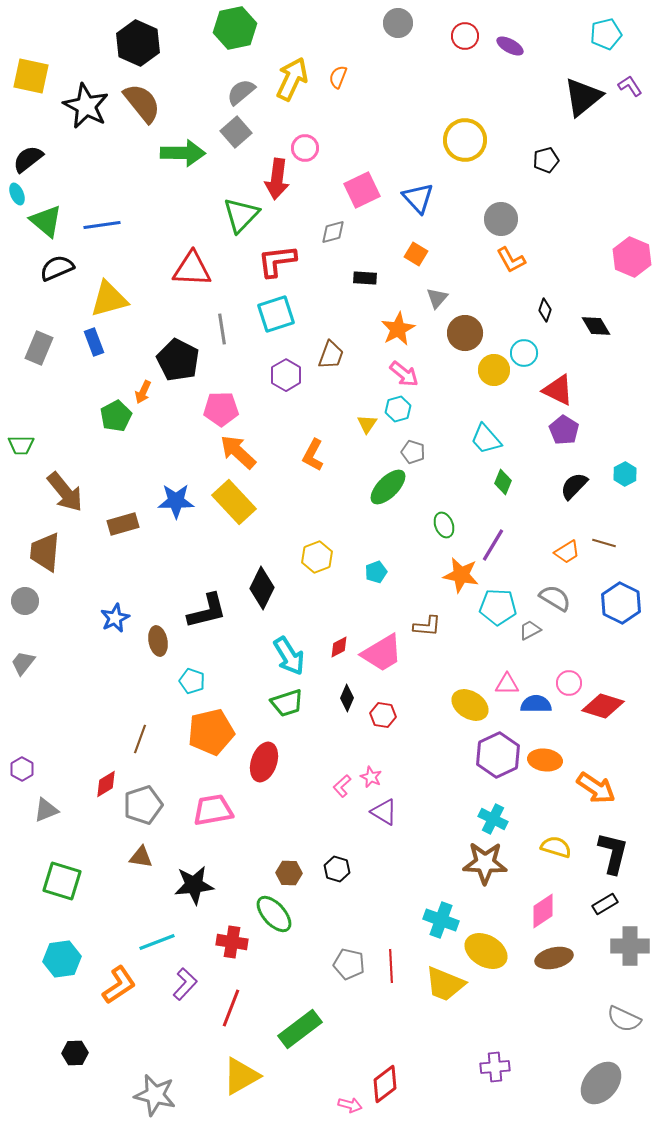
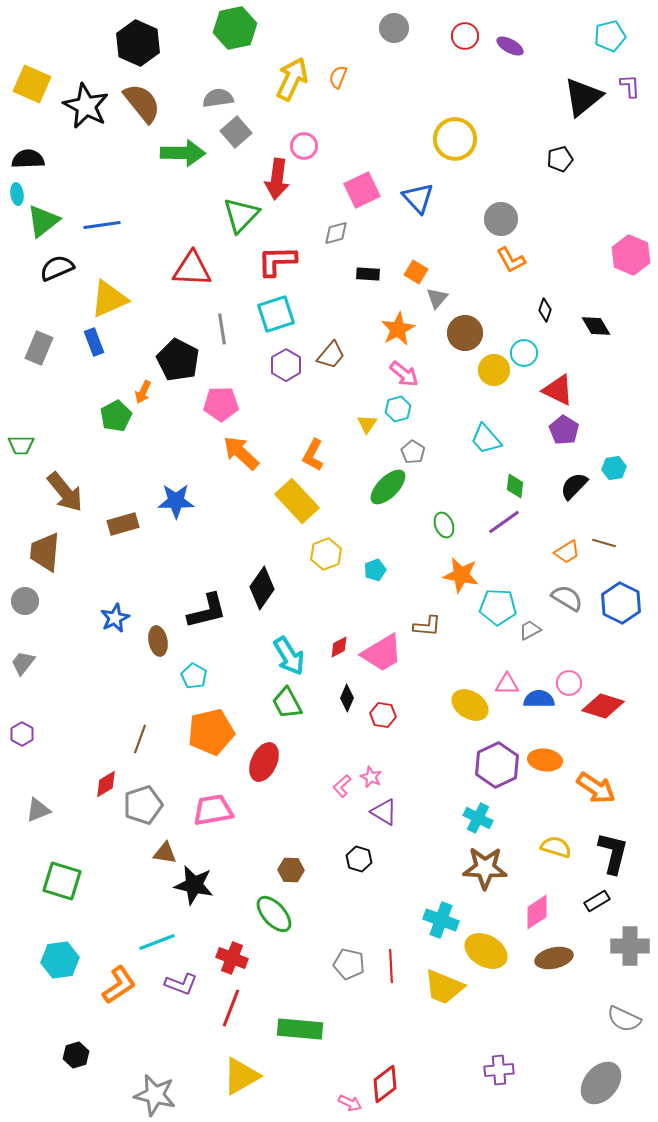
gray circle at (398, 23): moved 4 px left, 5 px down
cyan pentagon at (606, 34): moved 4 px right, 2 px down
yellow square at (31, 76): moved 1 px right, 8 px down; rotated 12 degrees clockwise
purple L-shape at (630, 86): rotated 30 degrees clockwise
gray semicircle at (241, 92): moved 23 px left, 6 px down; rotated 32 degrees clockwise
yellow circle at (465, 140): moved 10 px left, 1 px up
pink circle at (305, 148): moved 1 px left, 2 px up
black semicircle at (28, 159): rotated 36 degrees clockwise
black pentagon at (546, 160): moved 14 px right, 1 px up
cyan ellipse at (17, 194): rotated 15 degrees clockwise
green triangle at (46, 221): moved 3 px left; rotated 42 degrees clockwise
gray diamond at (333, 232): moved 3 px right, 1 px down
orange square at (416, 254): moved 18 px down
pink hexagon at (632, 257): moved 1 px left, 2 px up
red L-shape at (277, 261): rotated 6 degrees clockwise
black rectangle at (365, 278): moved 3 px right, 4 px up
yellow triangle at (109, 299): rotated 9 degrees counterclockwise
brown trapezoid at (331, 355): rotated 20 degrees clockwise
purple hexagon at (286, 375): moved 10 px up
pink pentagon at (221, 409): moved 5 px up
orange arrow at (238, 452): moved 3 px right, 1 px down
gray pentagon at (413, 452): rotated 15 degrees clockwise
cyan hexagon at (625, 474): moved 11 px left, 6 px up; rotated 20 degrees clockwise
green diamond at (503, 482): moved 12 px right, 4 px down; rotated 15 degrees counterclockwise
yellow rectangle at (234, 502): moved 63 px right, 1 px up
purple line at (493, 545): moved 11 px right, 23 px up; rotated 24 degrees clockwise
yellow hexagon at (317, 557): moved 9 px right, 3 px up
cyan pentagon at (376, 572): moved 1 px left, 2 px up
black diamond at (262, 588): rotated 9 degrees clockwise
gray semicircle at (555, 598): moved 12 px right
cyan pentagon at (192, 681): moved 2 px right, 5 px up; rotated 10 degrees clockwise
green trapezoid at (287, 703): rotated 80 degrees clockwise
blue semicircle at (536, 704): moved 3 px right, 5 px up
purple hexagon at (498, 755): moved 1 px left, 10 px down
red ellipse at (264, 762): rotated 6 degrees clockwise
purple hexagon at (22, 769): moved 35 px up
gray triangle at (46, 810): moved 8 px left
cyan cross at (493, 819): moved 15 px left, 1 px up
brown triangle at (141, 857): moved 24 px right, 4 px up
brown star at (485, 863): moved 5 px down
black hexagon at (337, 869): moved 22 px right, 10 px up
brown hexagon at (289, 873): moved 2 px right, 3 px up
black star at (194, 885): rotated 18 degrees clockwise
black rectangle at (605, 904): moved 8 px left, 3 px up
pink diamond at (543, 911): moved 6 px left, 1 px down
red cross at (232, 942): moved 16 px down; rotated 12 degrees clockwise
cyan hexagon at (62, 959): moved 2 px left, 1 px down
purple L-shape at (185, 984): moved 4 px left; rotated 68 degrees clockwise
yellow trapezoid at (445, 984): moved 1 px left, 3 px down
green rectangle at (300, 1029): rotated 42 degrees clockwise
black hexagon at (75, 1053): moved 1 px right, 2 px down; rotated 15 degrees counterclockwise
purple cross at (495, 1067): moved 4 px right, 3 px down
pink arrow at (350, 1105): moved 2 px up; rotated 10 degrees clockwise
